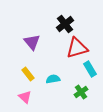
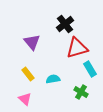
green cross: rotated 24 degrees counterclockwise
pink triangle: moved 2 px down
